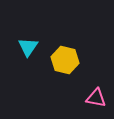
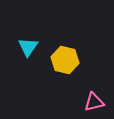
pink triangle: moved 2 px left, 4 px down; rotated 25 degrees counterclockwise
